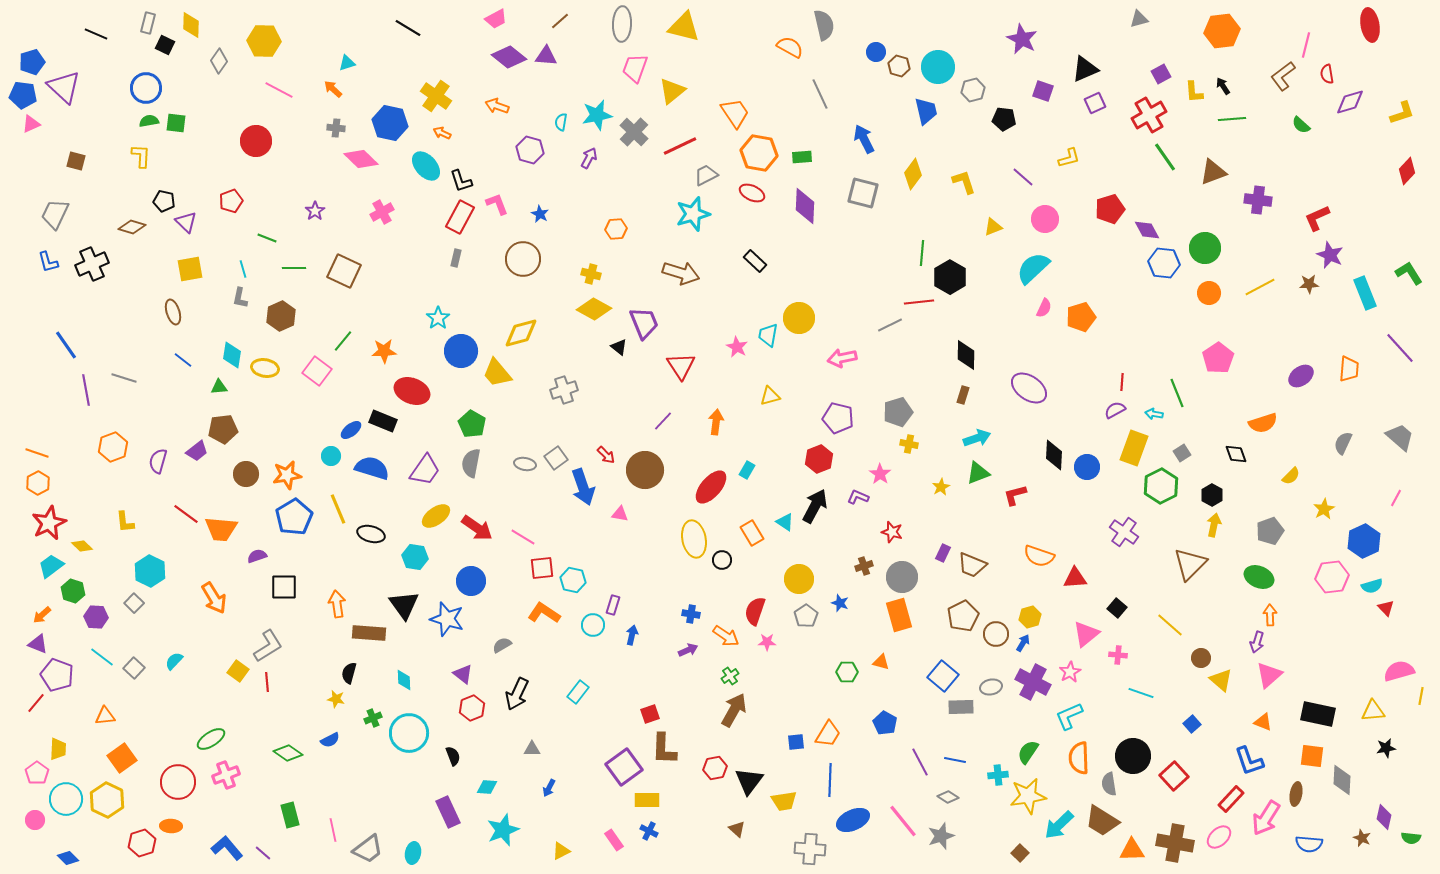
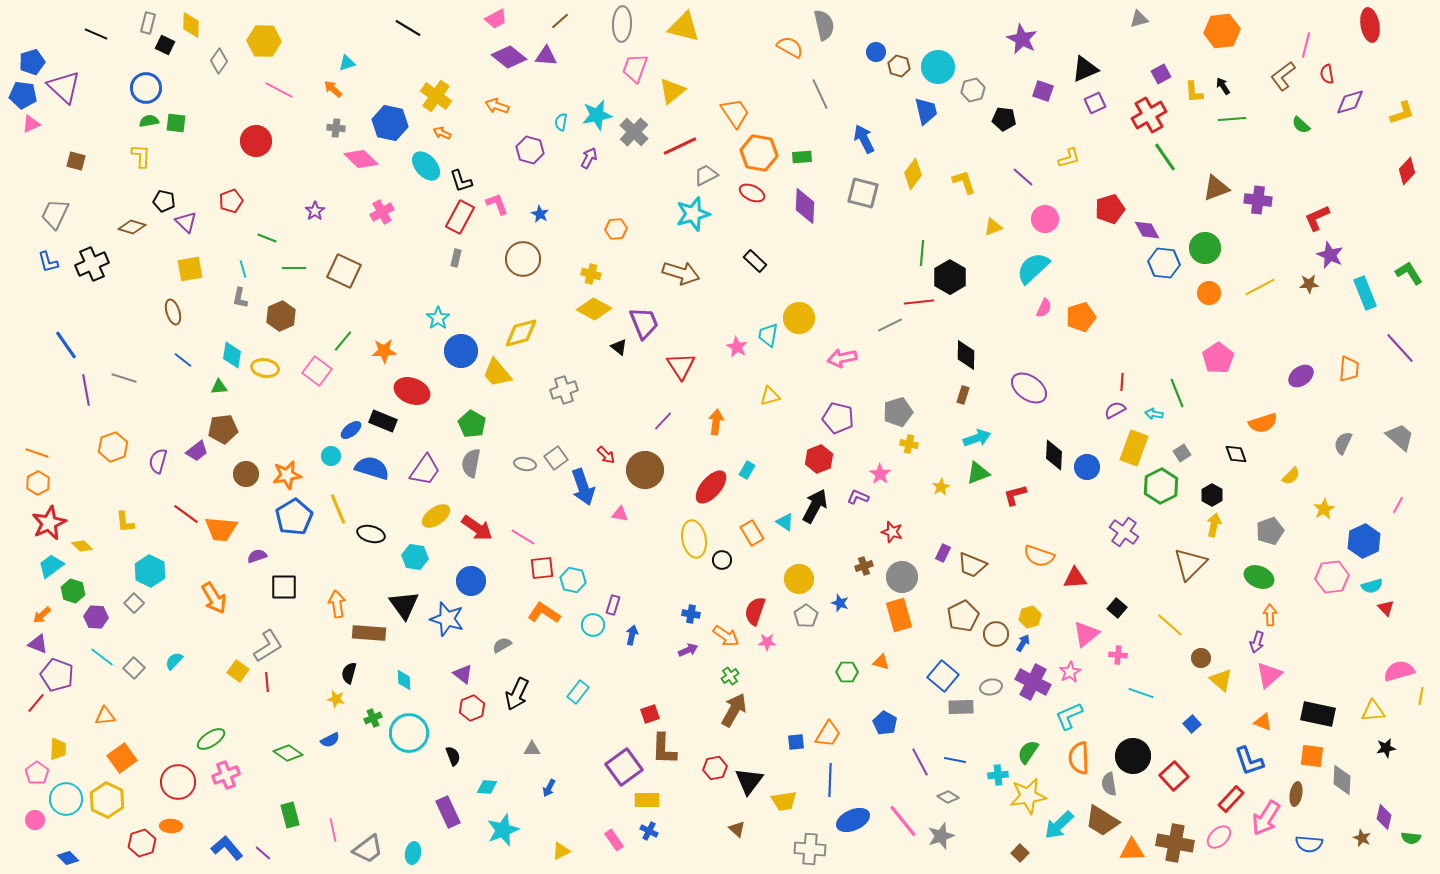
brown triangle at (1213, 172): moved 3 px right, 16 px down
pink line at (1396, 498): moved 2 px right, 7 px down
